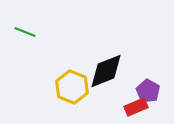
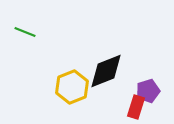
yellow hexagon: rotated 16 degrees clockwise
purple pentagon: rotated 25 degrees clockwise
red rectangle: rotated 50 degrees counterclockwise
